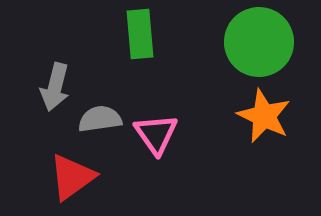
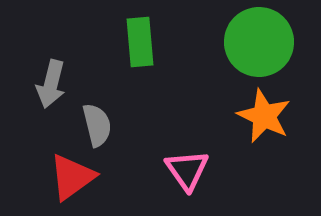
green rectangle: moved 8 px down
gray arrow: moved 4 px left, 3 px up
gray semicircle: moved 3 px left, 6 px down; rotated 84 degrees clockwise
pink triangle: moved 31 px right, 36 px down
